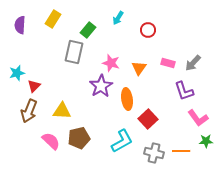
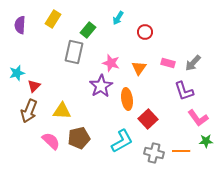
red circle: moved 3 px left, 2 px down
